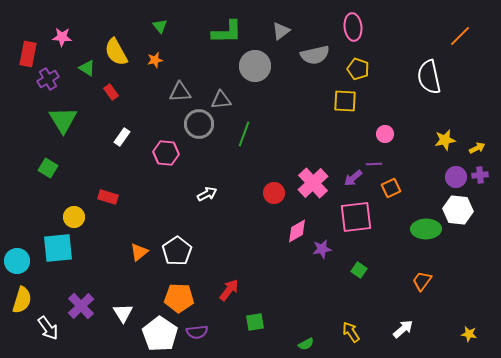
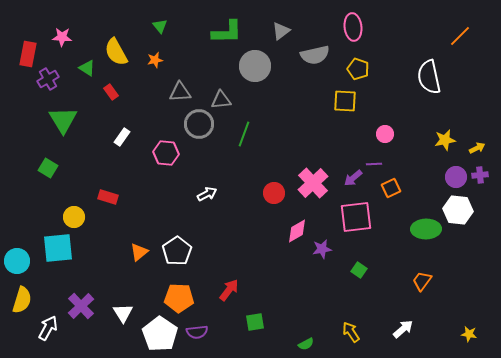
white arrow at (48, 328): rotated 115 degrees counterclockwise
